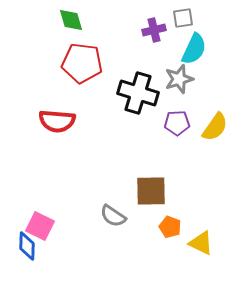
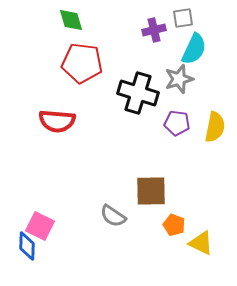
purple pentagon: rotated 10 degrees clockwise
yellow semicircle: rotated 24 degrees counterclockwise
orange pentagon: moved 4 px right, 2 px up
